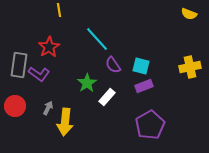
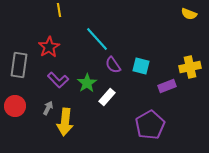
purple L-shape: moved 19 px right, 6 px down; rotated 10 degrees clockwise
purple rectangle: moved 23 px right
